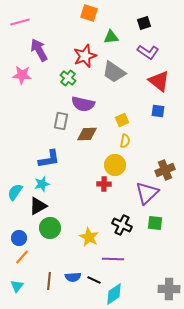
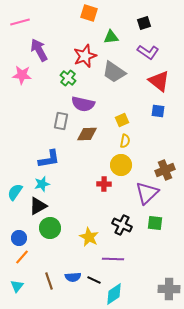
yellow circle: moved 6 px right
brown line: rotated 24 degrees counterclockwise
